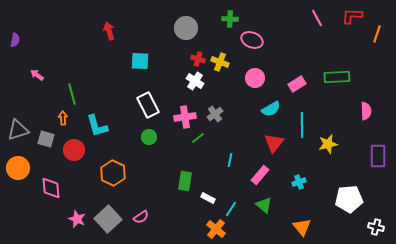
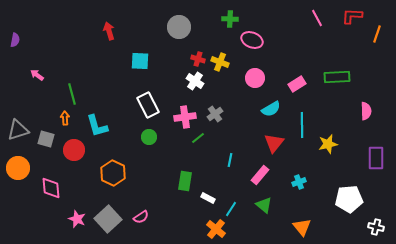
gray circle at (186, 28): moved 7 px left, 1 px up
orange arrow at (63, 118): moved 2 px right
purple rectangle at (378, 156): moved 2 px left, 2 px down
